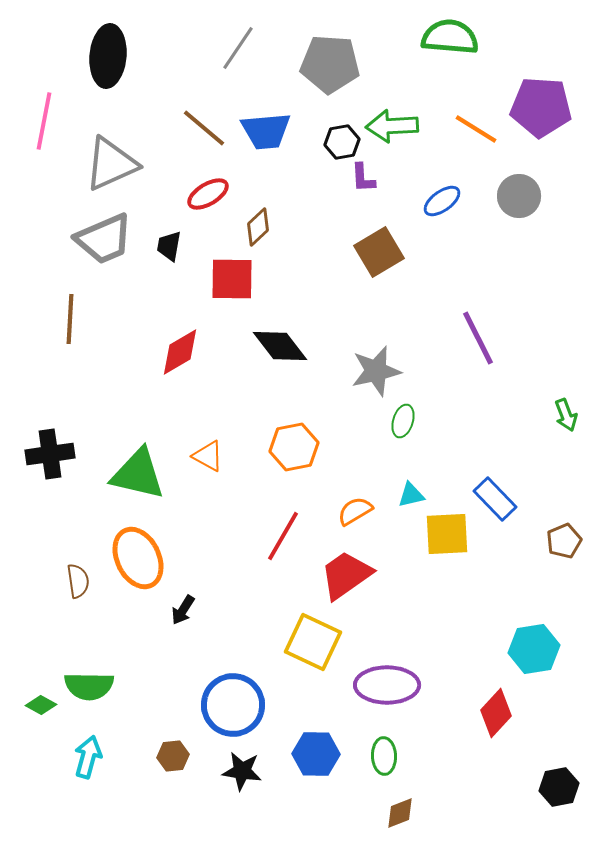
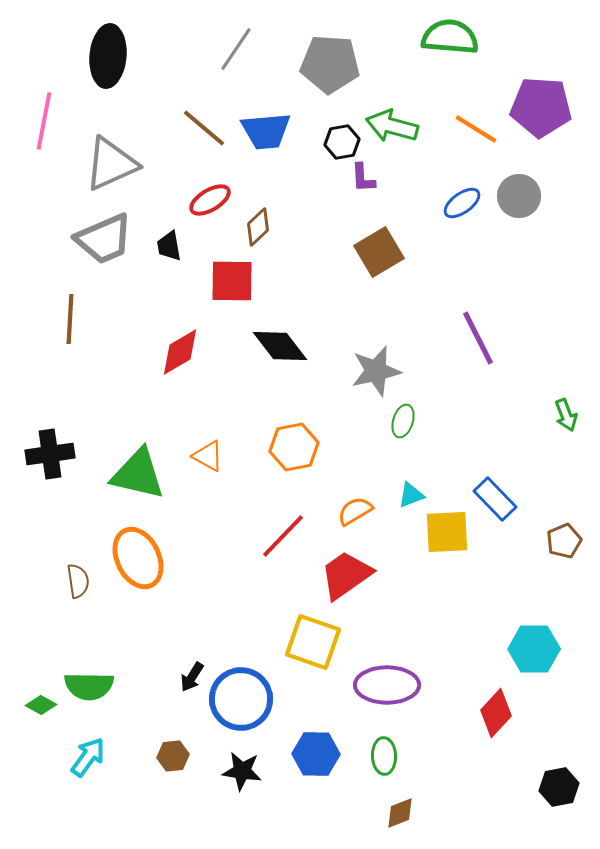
gray line at (238, 48): moved 2 px left, 1 px down
green arrow at (392, 126): rotated 18 degrees clockwise
red ellipse at (208, 194): moved 2 px right, 6 px down
blue ellipse at (442, 201): moved 20 px right, 2 px down
black trapezoid at (169, 246): rotated 20 degrees counterclockwise
red square at (232, 279): moved 2 px down
cyan triangle at (411, 495): rotated 8 degrees counterclockwise
yellow square at (447, 534): moved 2 px up
red line at (283, 536): rotated 14 degrees clockwise
black arrow at (183, 610): moved 9 px right, 67 px down
yellow square at (313, 642): rotated 6 degrees counterclockwise
cyan hexagon at (534, 649): rotated 9 degrees clockwise
blue circle at (233, 705): moved 8 px right, 6 px up
cyan arrow at (88, 757): rotated 21 degrees clockwise
